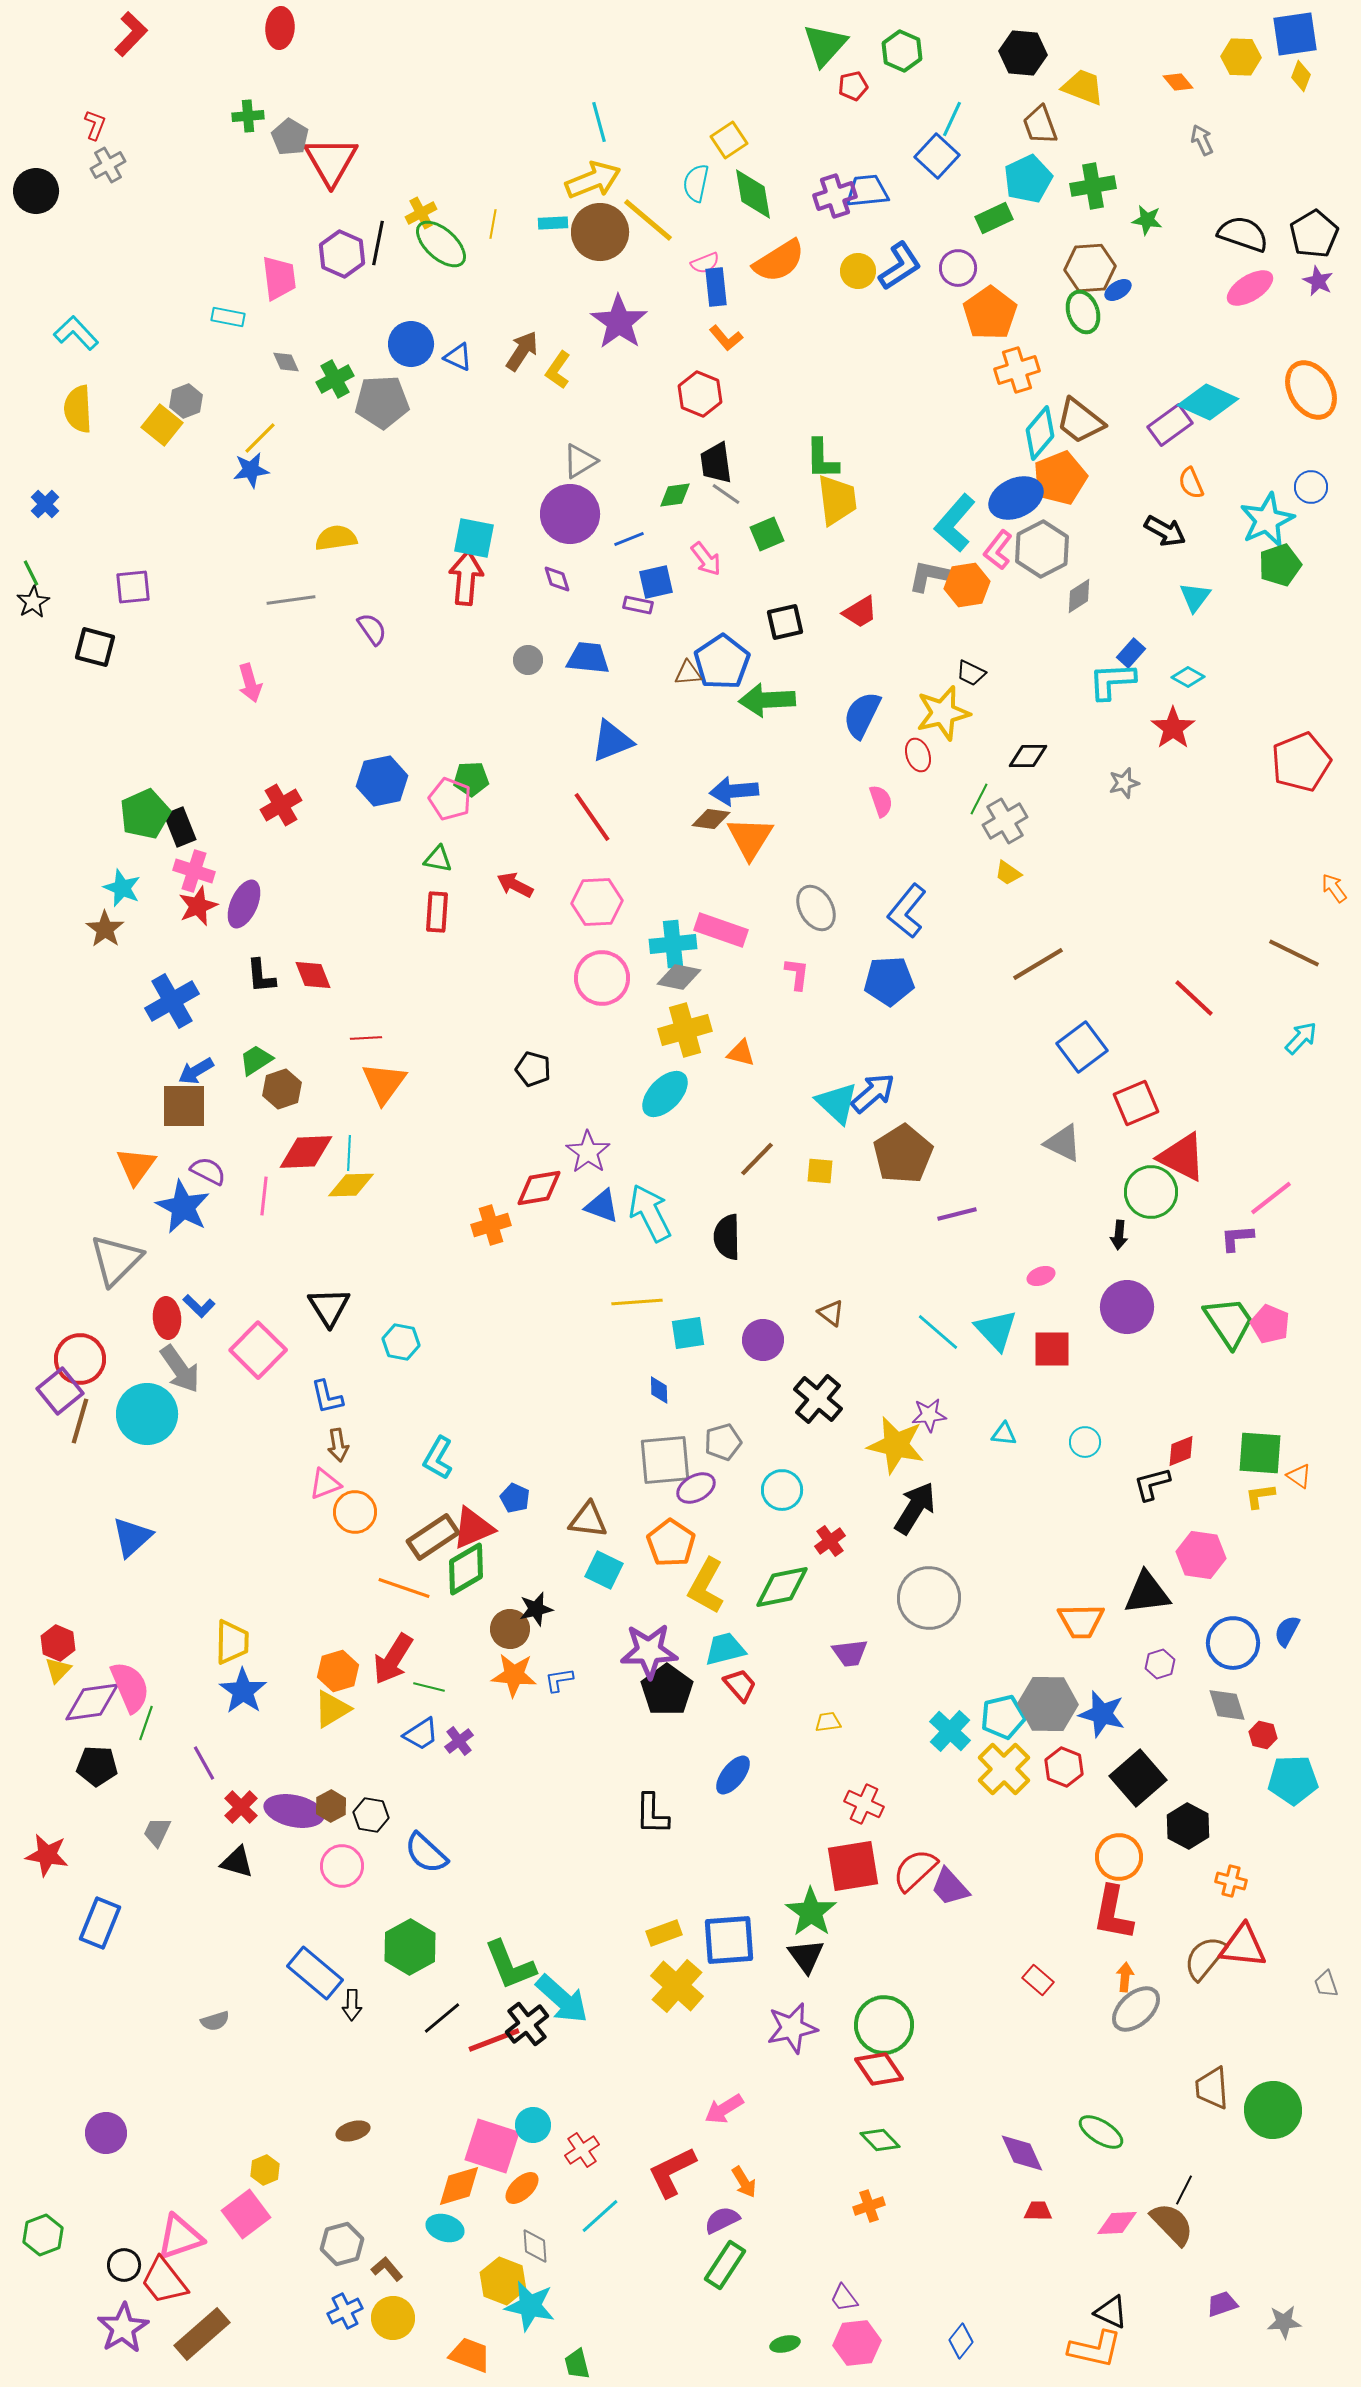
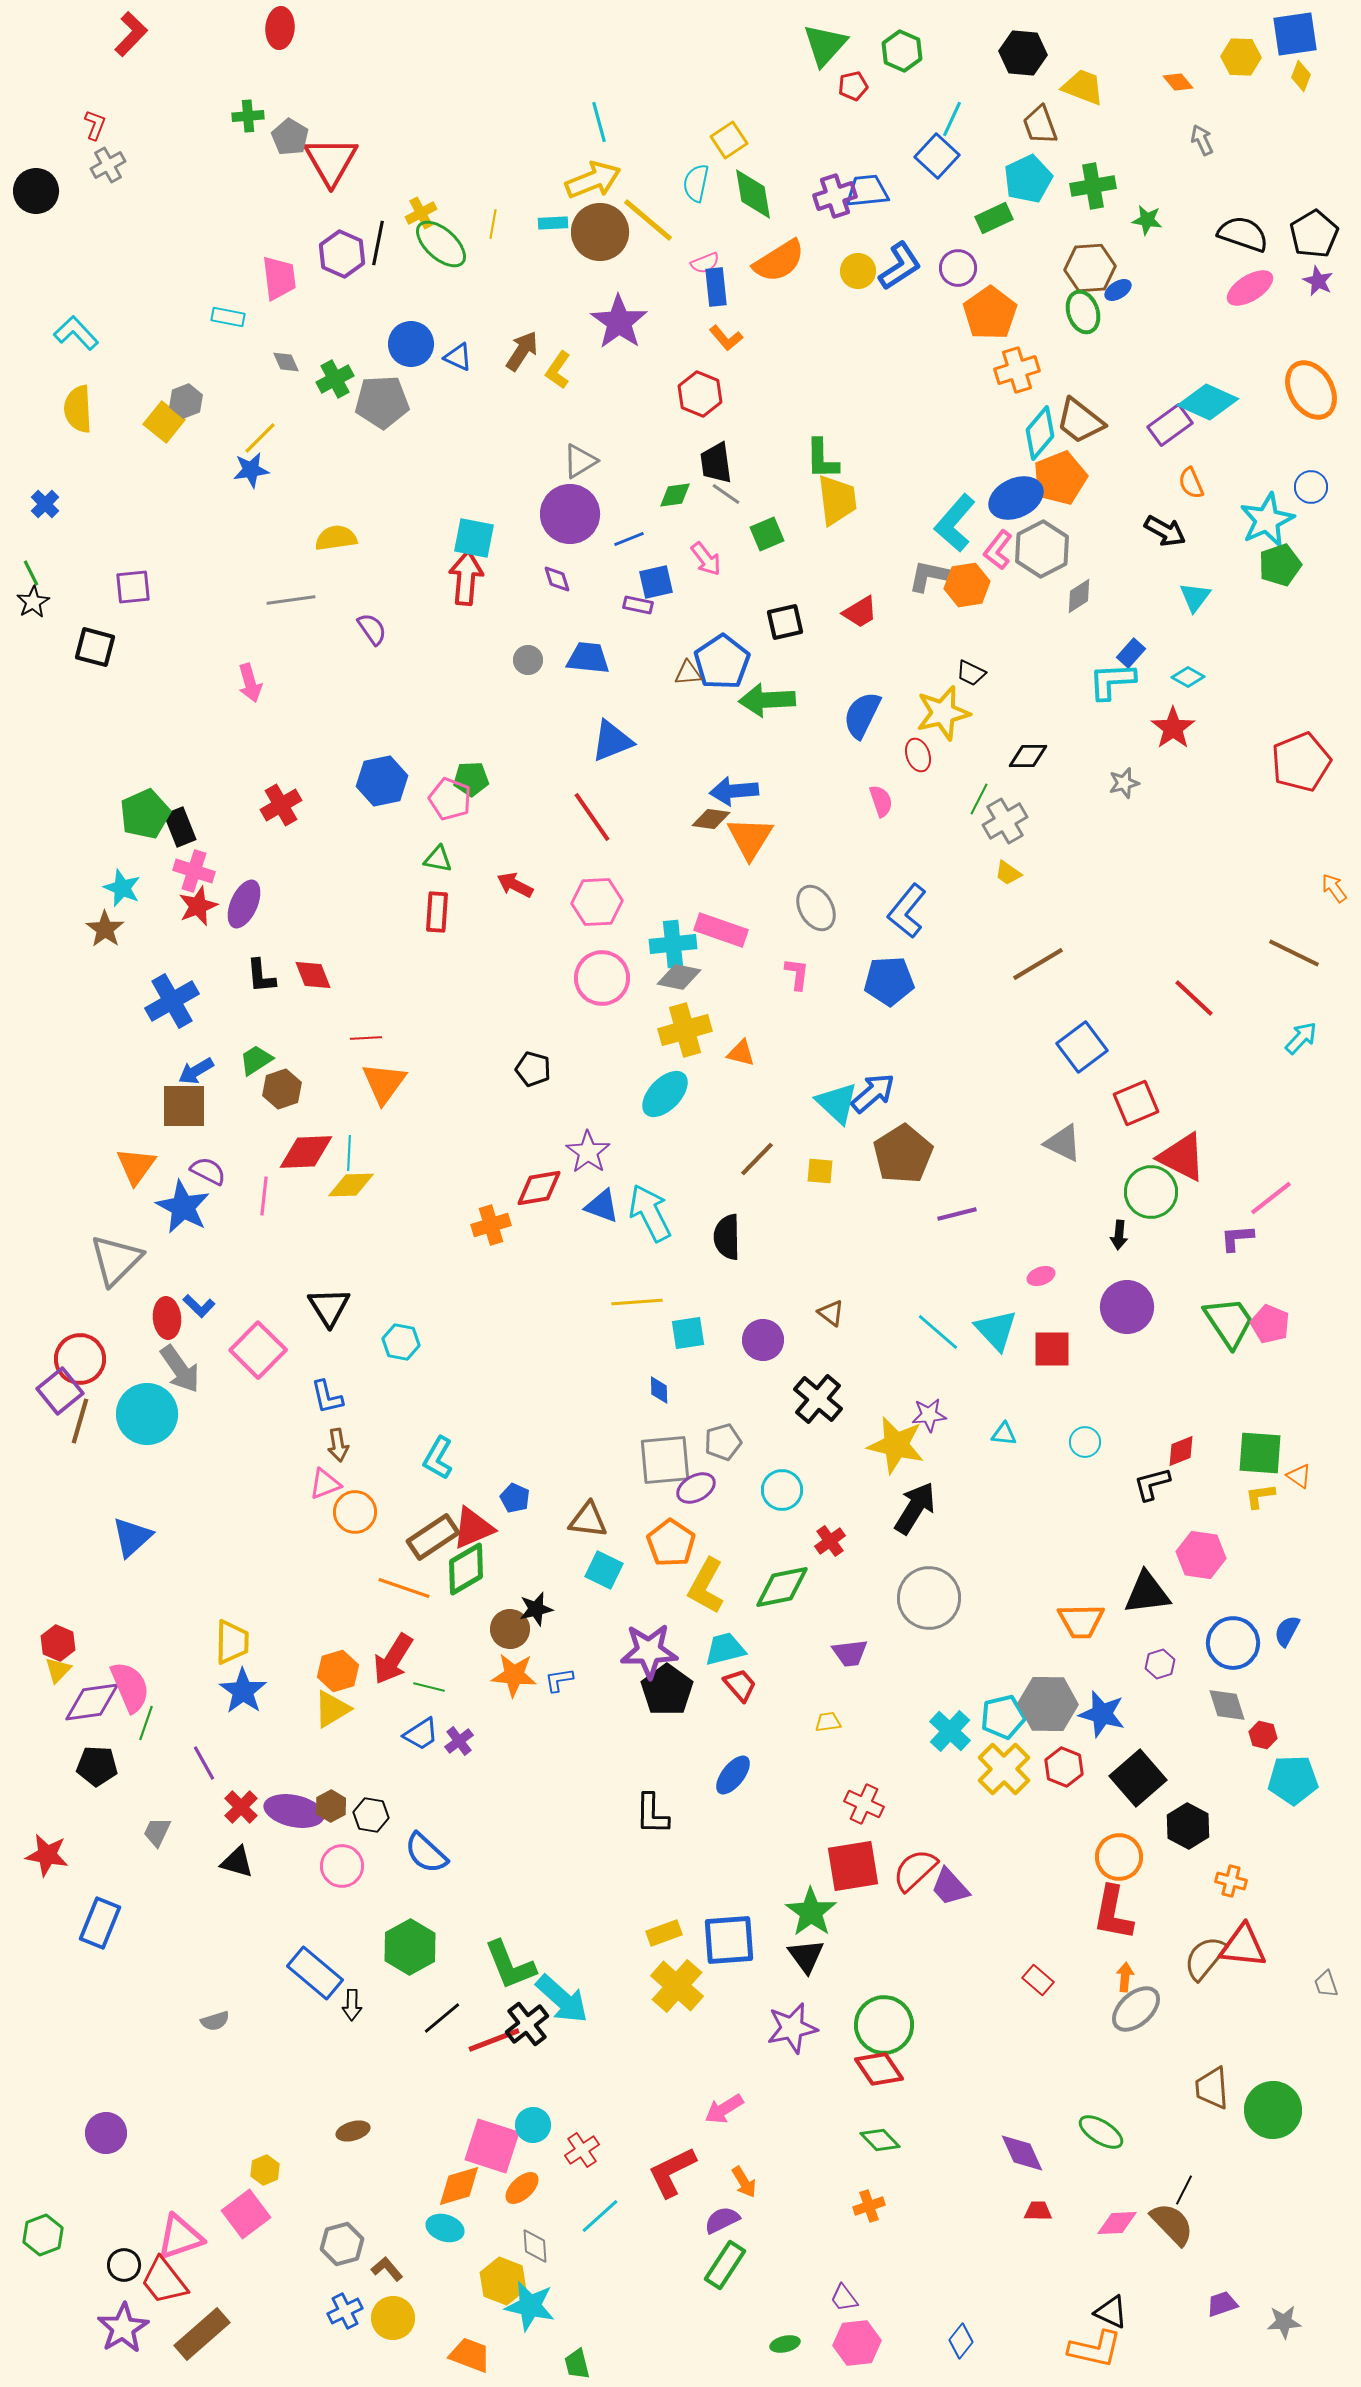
yellow square at (162, 425): moved 2 px right, 3 px up
